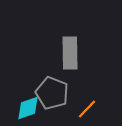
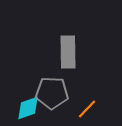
gray rectangle: moved 2 px left, 1 px up
gray pentagon: rotated 20 degrees counterclockwise
